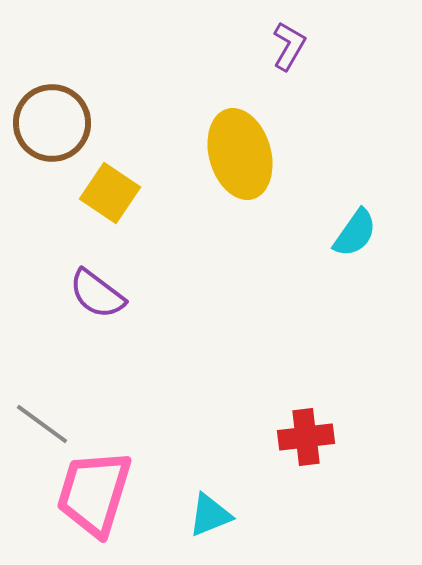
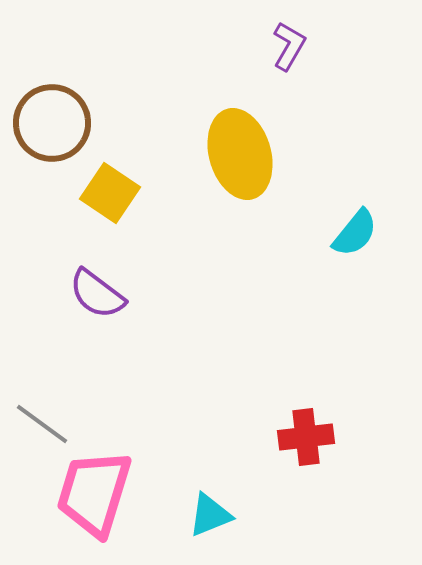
cyan semicircle: rotated 4 degrees clockwise
